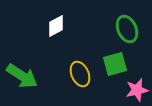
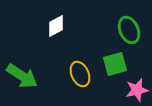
green ellipse: moved 2 px right, 1 px down
